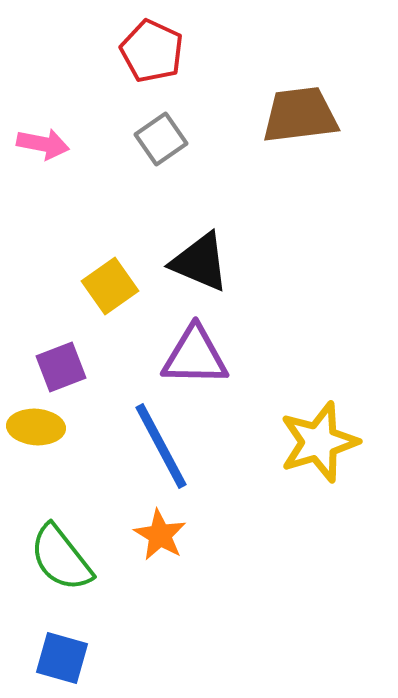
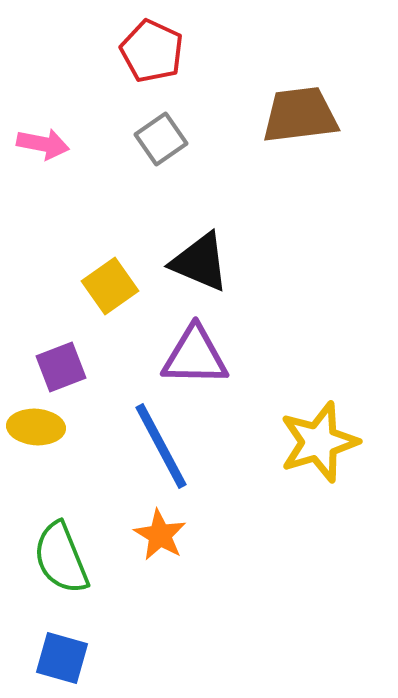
green semicircle: rotated 16 degrees clockwise
